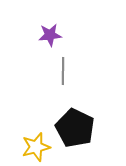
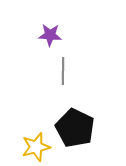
purple star: rotated 10 degrees clockwise
